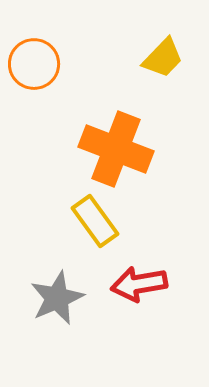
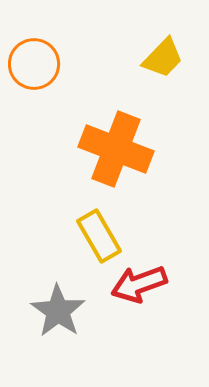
yellow rectangle: moved 4 px right, 15 px down; rotated 6 degrees clockwise
red arrow: rotated 10 degrees counterclockwise
gray star: moved 1 px right, 13 px down; rotated 14 degrees counterclockwise
